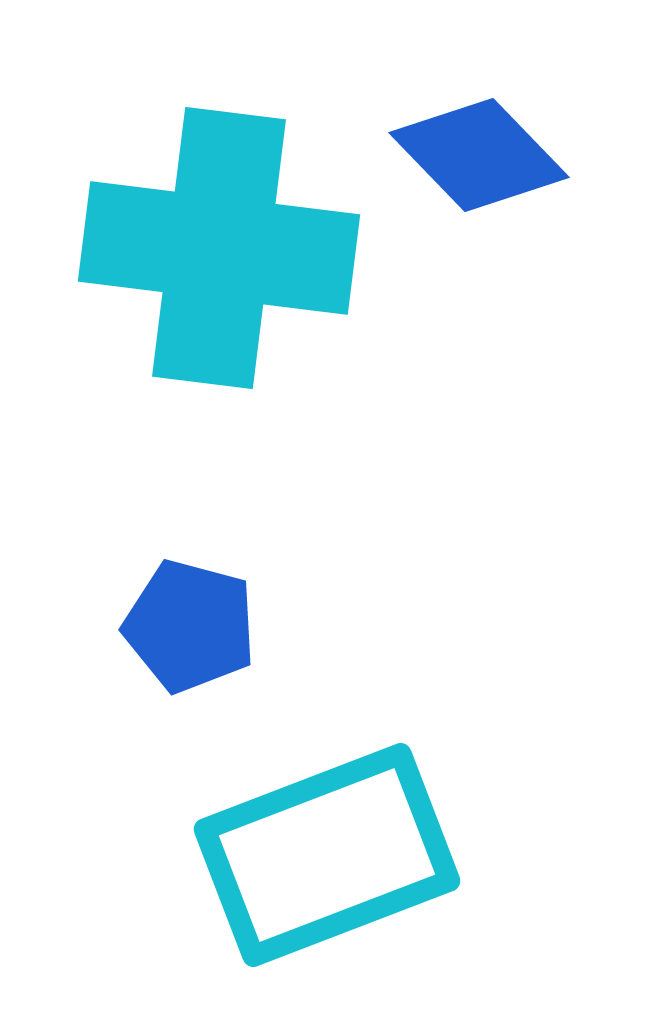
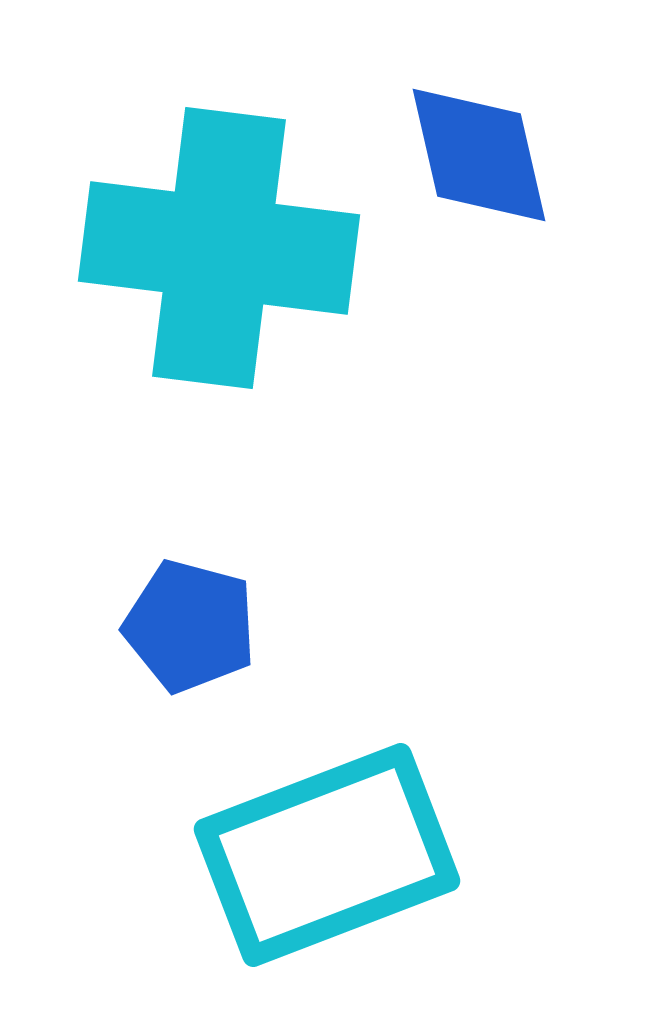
blue diamond: rotated 31 degrees clockwise
